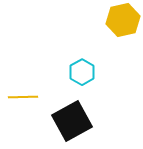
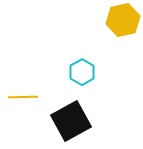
black square: moved 1 px left
